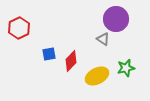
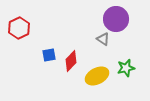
blue square: moved 1 px down
